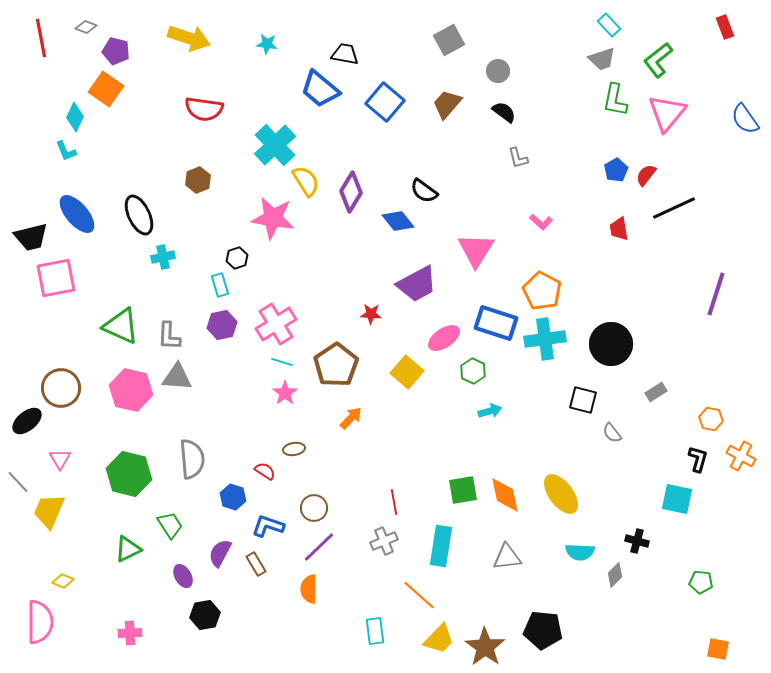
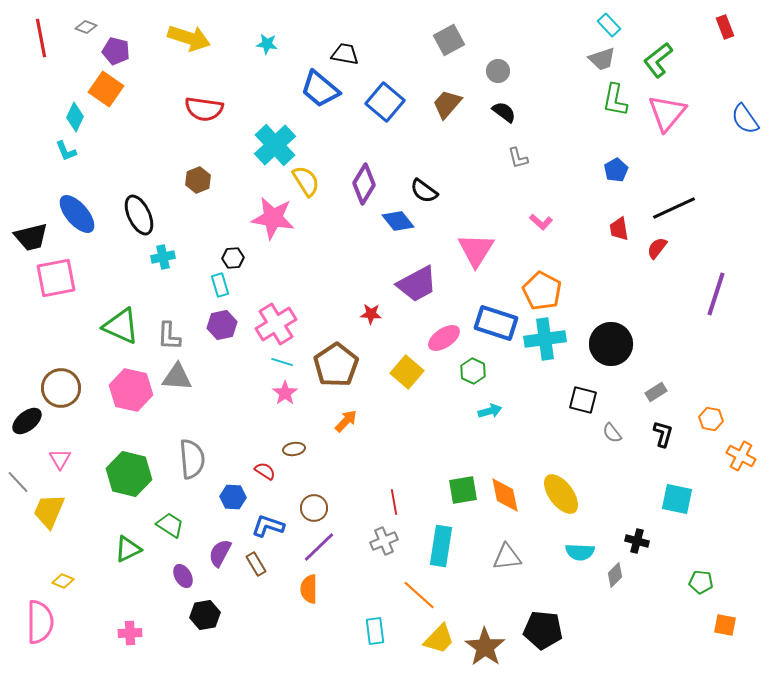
red semicircle at (646, 175): moved 11 px right, 73 px down
purple diamond at (351, 192): moved 13 px right, 8 px up
black hexagon at (237, 258): moved 4 px left; rotated 15 degrees clockwise
orange arrow at (351, 418): moved 5 px left, 3 px down
black L-shape at (698, 459): moved 35 px left, 25 px up
blue hexagon at (233, 497): rotated 15 degrees counterclockwise
green trapezoid at (170, 525): rotated 24 degrees counterclockwise
orange square at (718, 649): moved 7 px right, 24 px up
